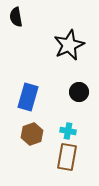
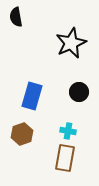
black star: moved 2 px right, 2 px up
blue rectangle: moved 4 px right, 1 px up
brown hexagon: moved 10 px left
brown rectangle: moved 2 px left, 1 px down
